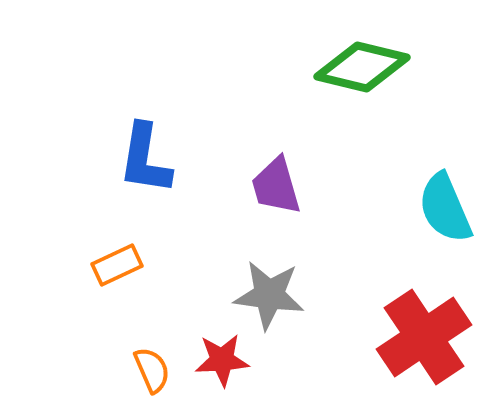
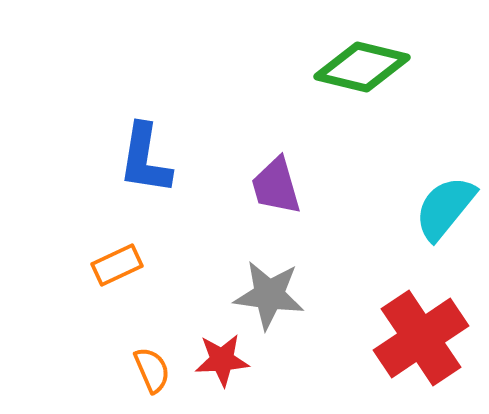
cyan semicircle: rotated 62 degrees clockwise
red cross: moved 3 px left, 1 px down
